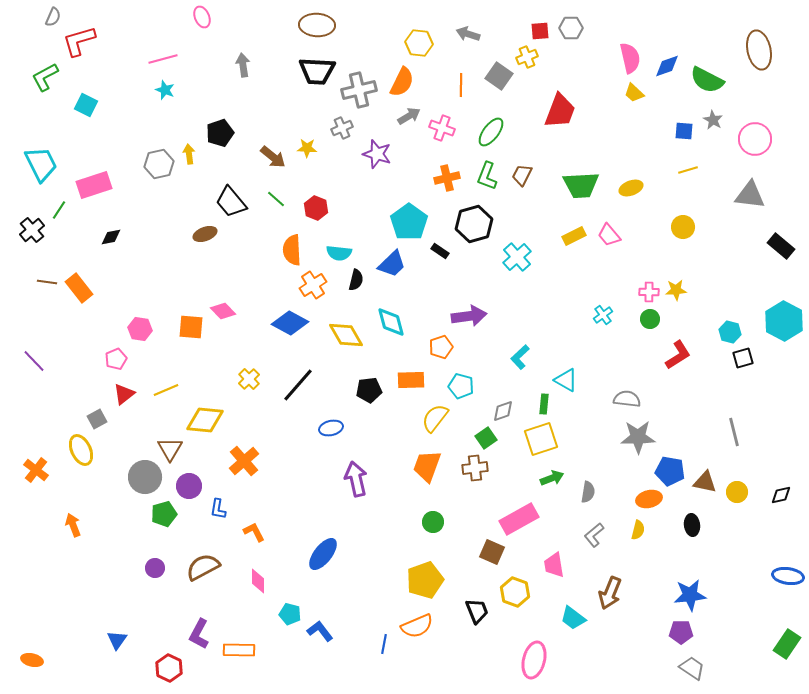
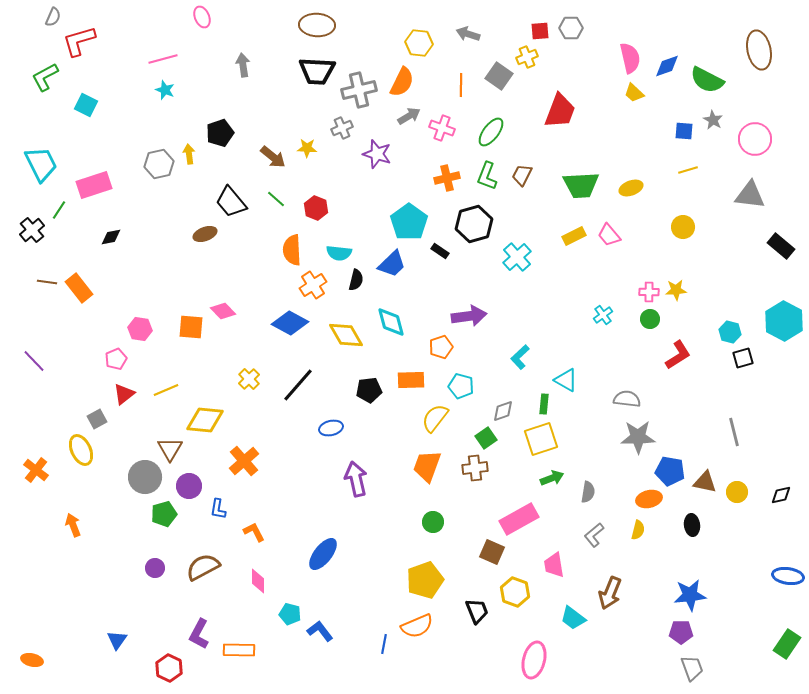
gray trapezoid at (692, 668): rotated 36 degrees clockwise
